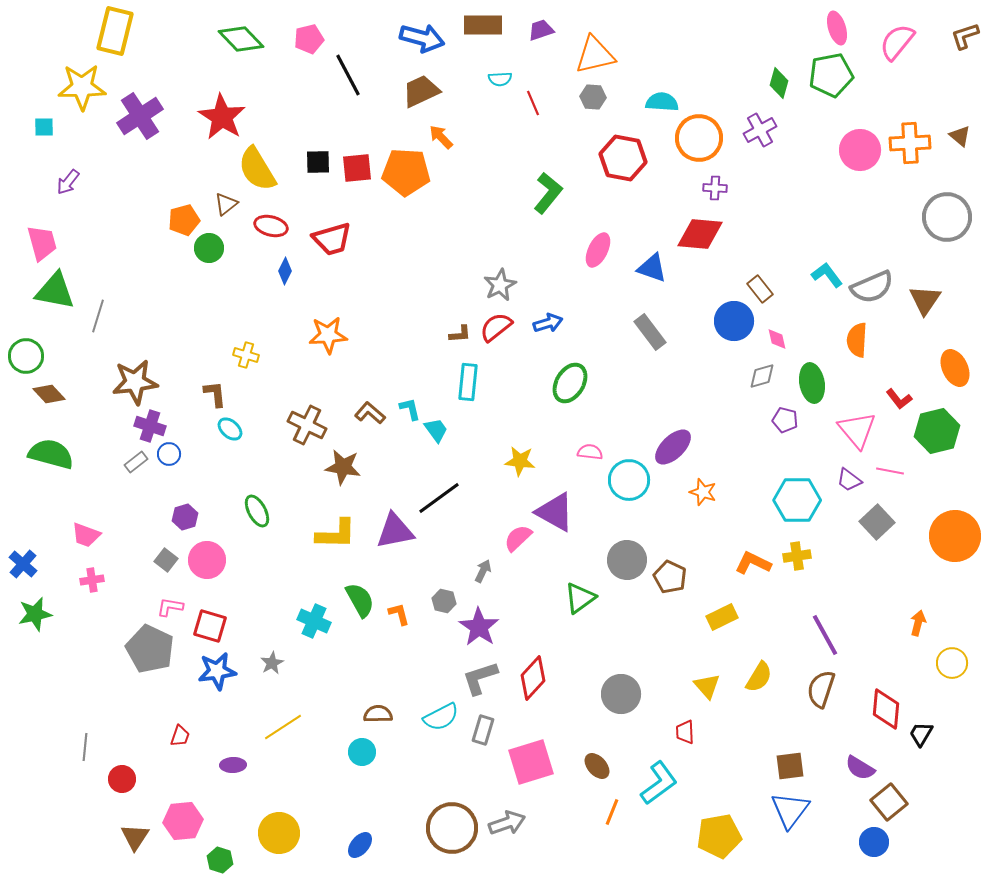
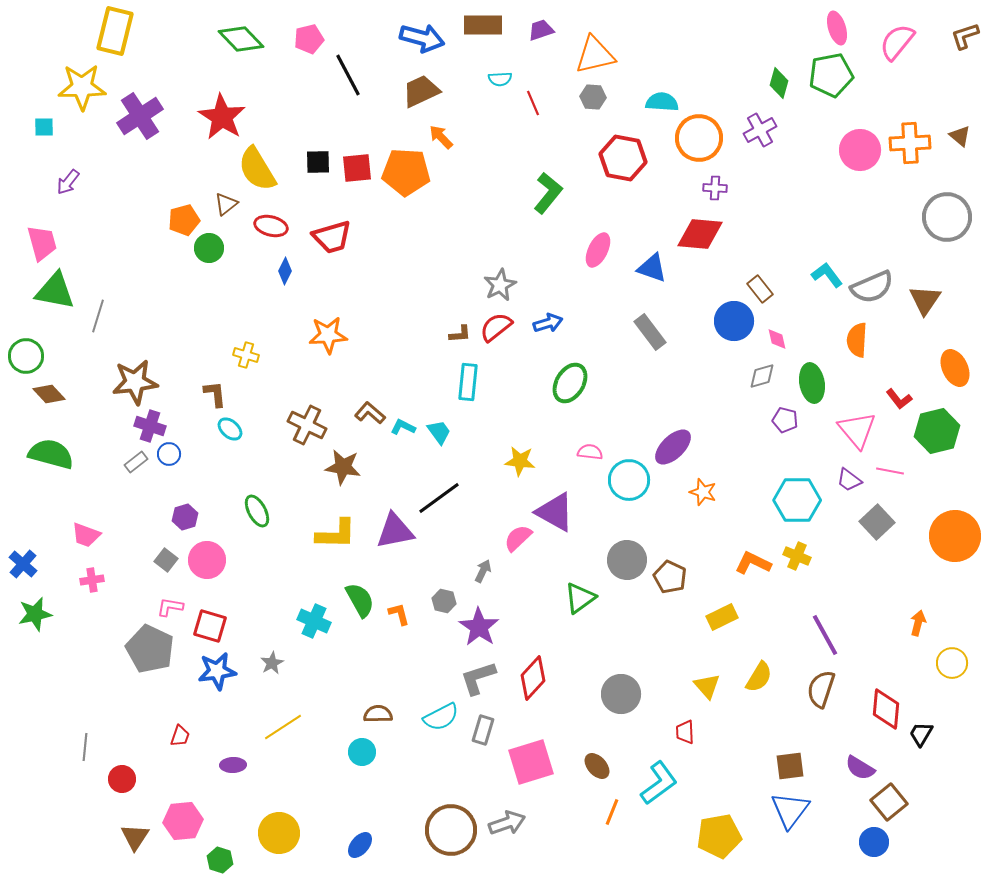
red trapezoid at (332, 239): moved 2 px up
cyan L-shape at (410, 409): moved 7 px left, 18 px down; rotated 50 degrees counterclockwise
cyan trapezoid at (436, 430): moved 3 px right, 2 px down
yellow cross at (797, 556): rotated 32 degrees clockwise
gray L-shape at (480, 678): moved 2 px left
brown circle at (452, 828): moved 1 px left, 2 px down
